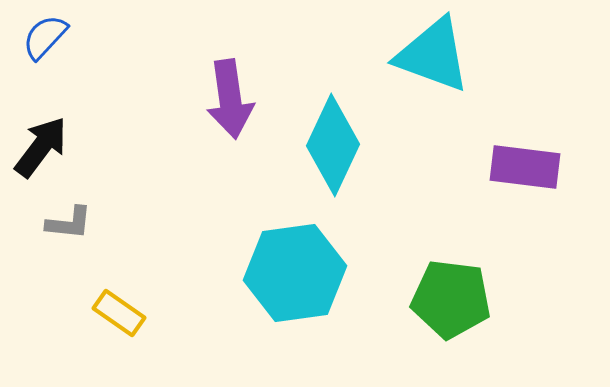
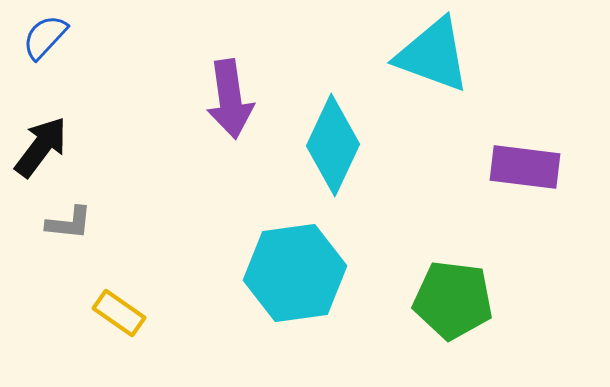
green pentagon: moved 2 px right, 1 px down
